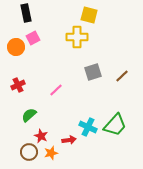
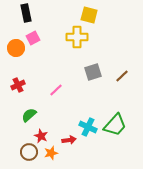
orange circle: moved 1 px down
